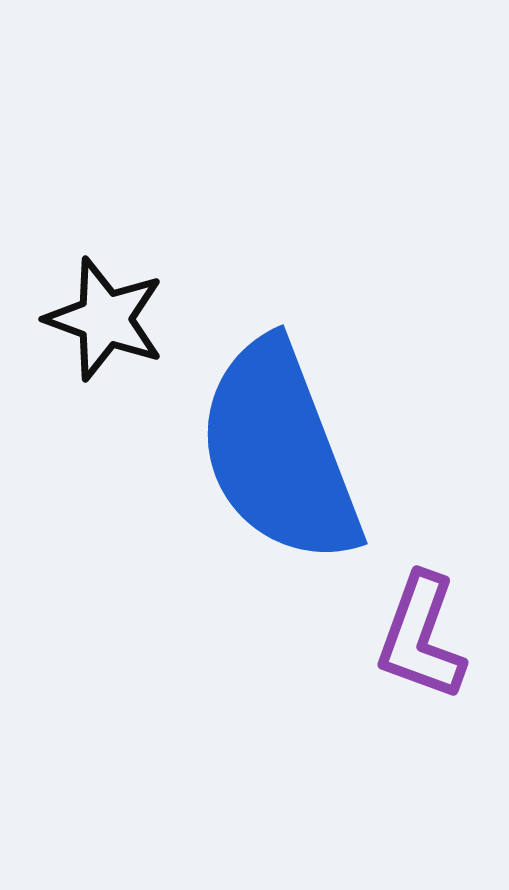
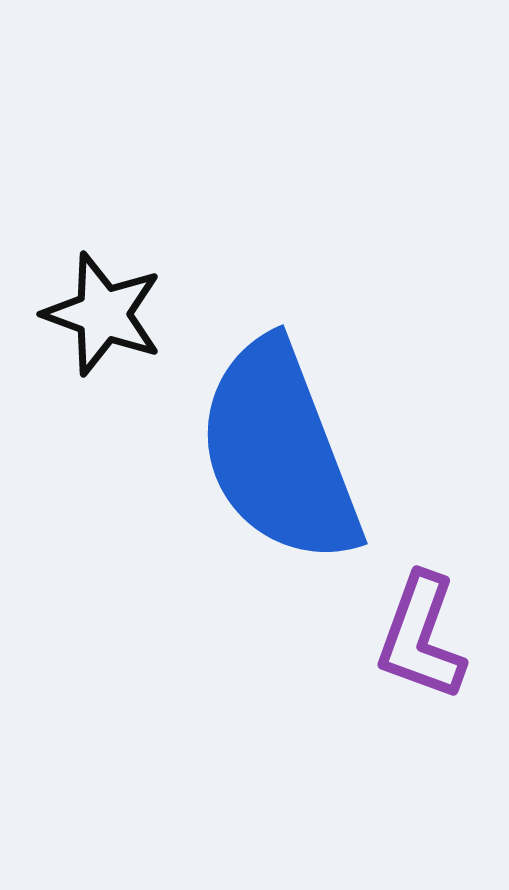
black star: moved 2 px left, 5 px up
